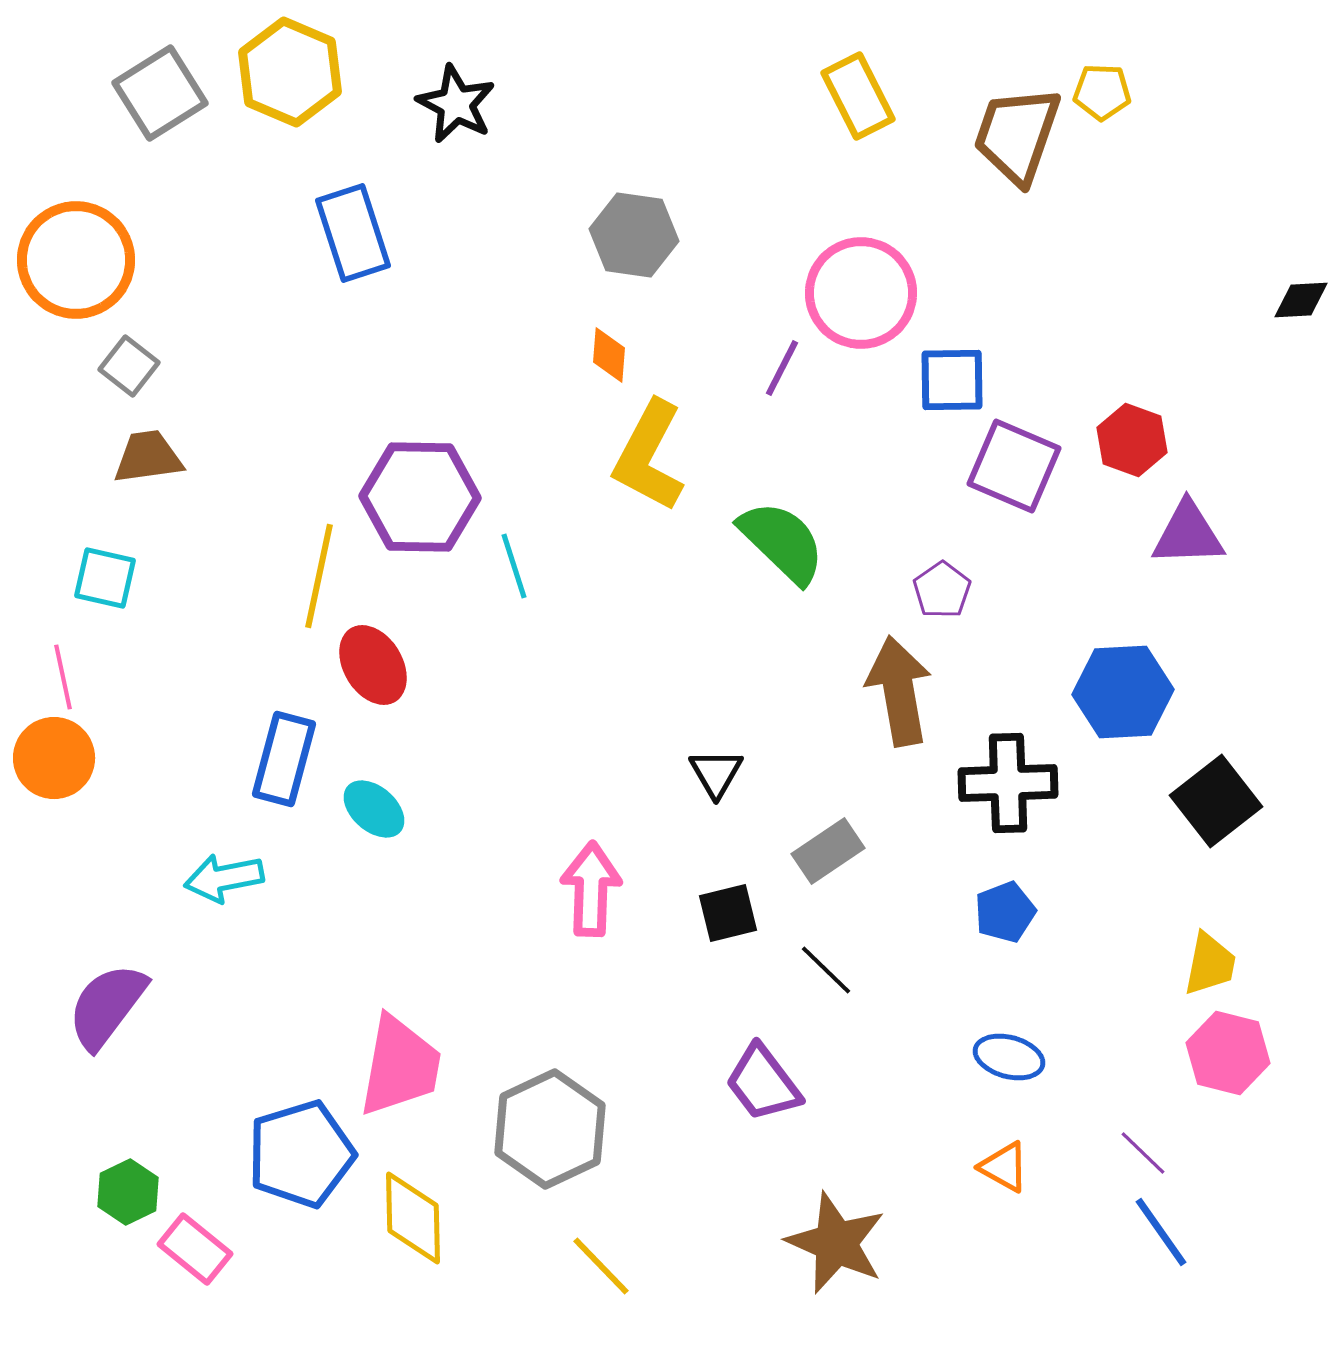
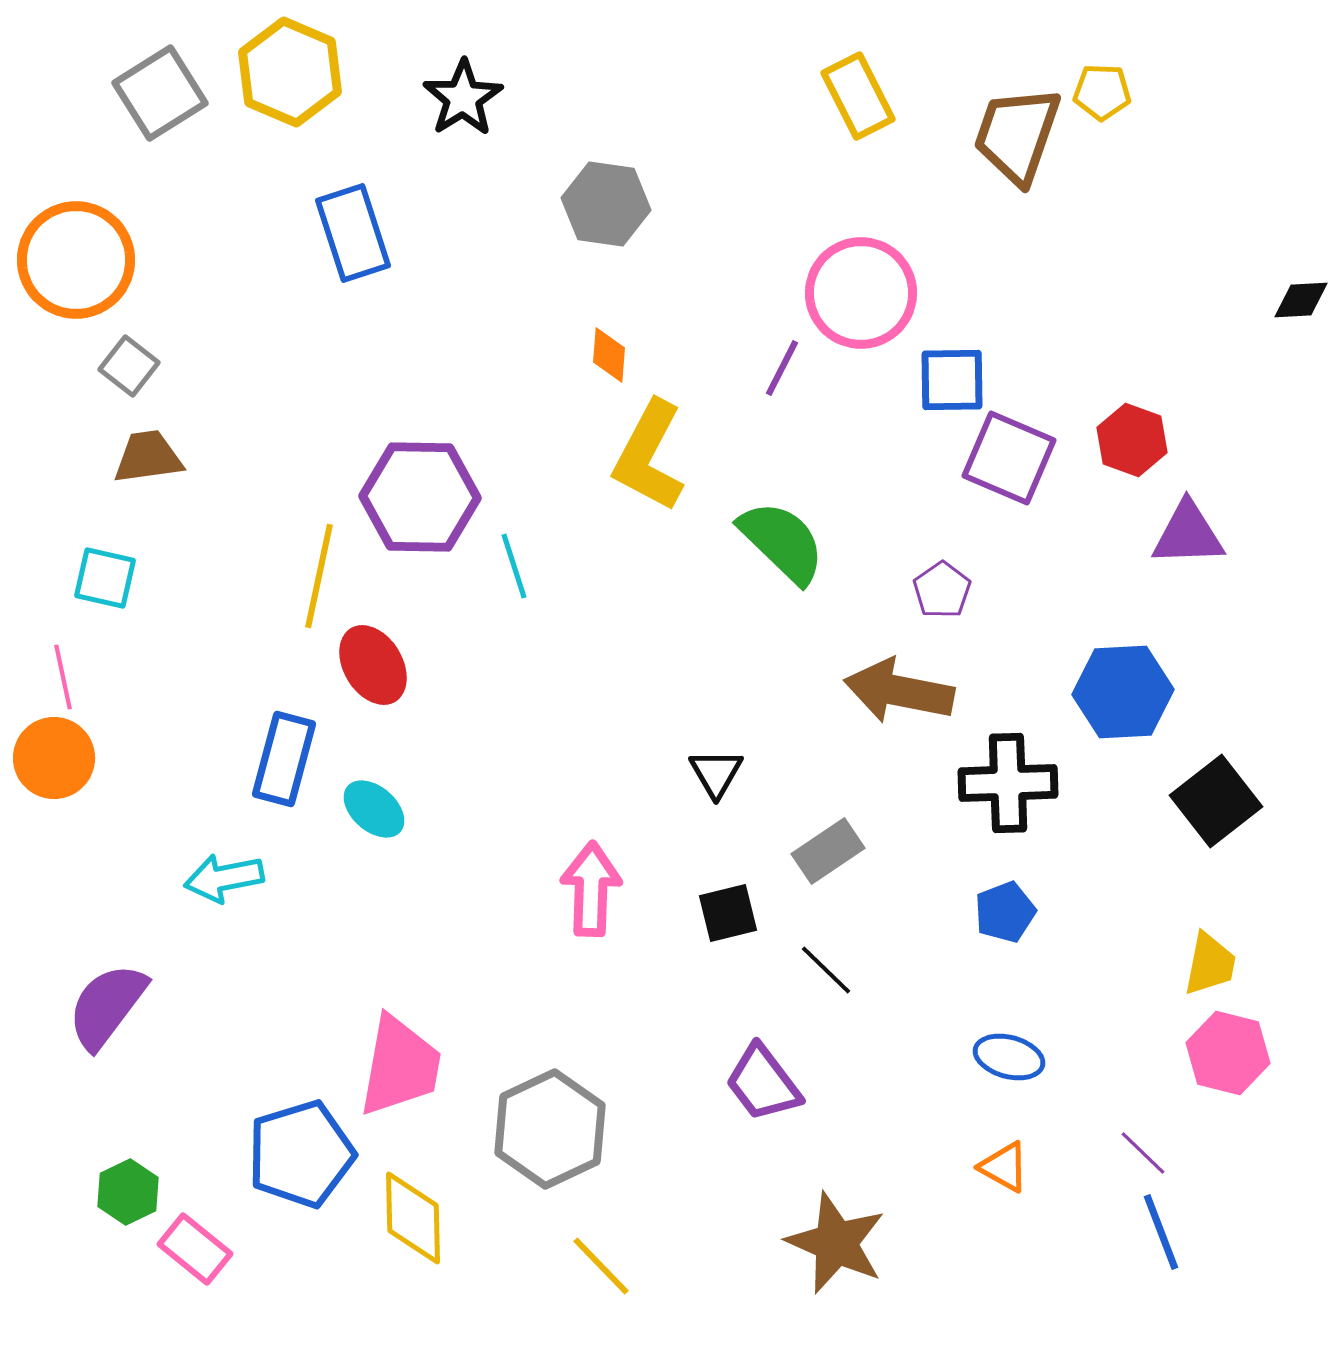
black star at (456, 104): moved 7 px right, 6 px up; rotated 12 degrees clockwise
gray hexagon at (634, 235): moved 28 px left, 31 px up
purple square at (1014, 466): moved 5 px left, 8 px up
brown arrow at (899, 691): rotated 69 degrees counterclockwise
blue line at (1161, 1232): rotated 14 degrees clockwise
